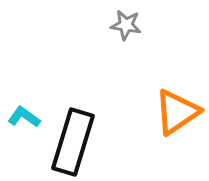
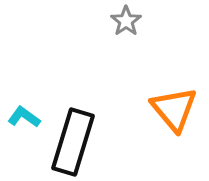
gray star: moved 4 px up; rotated 28 degrees clockwise
orange triangle: moved 3 px left, 3 px up; rotated 36 degrees counterclockwise
